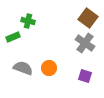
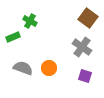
green cross: moved 2 px right; rotated 16 degrees clockwise
gray cross: moved 3 px left, 4 px down
